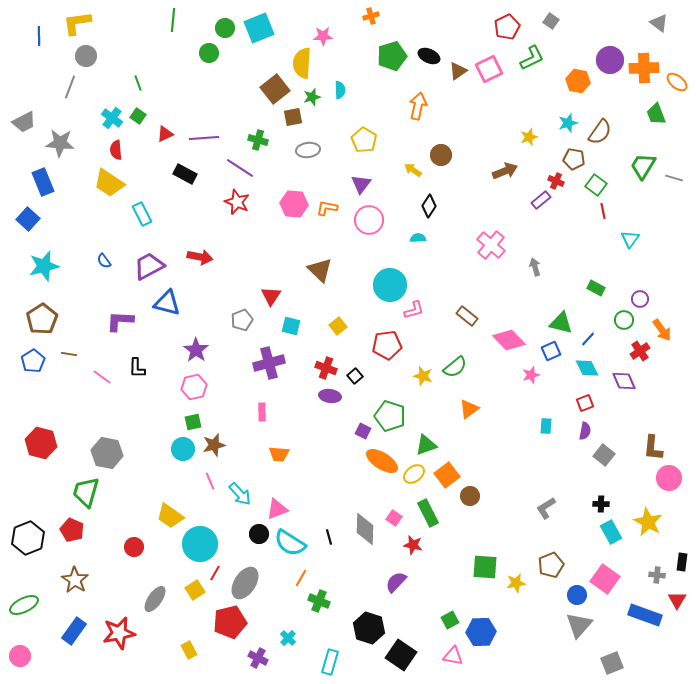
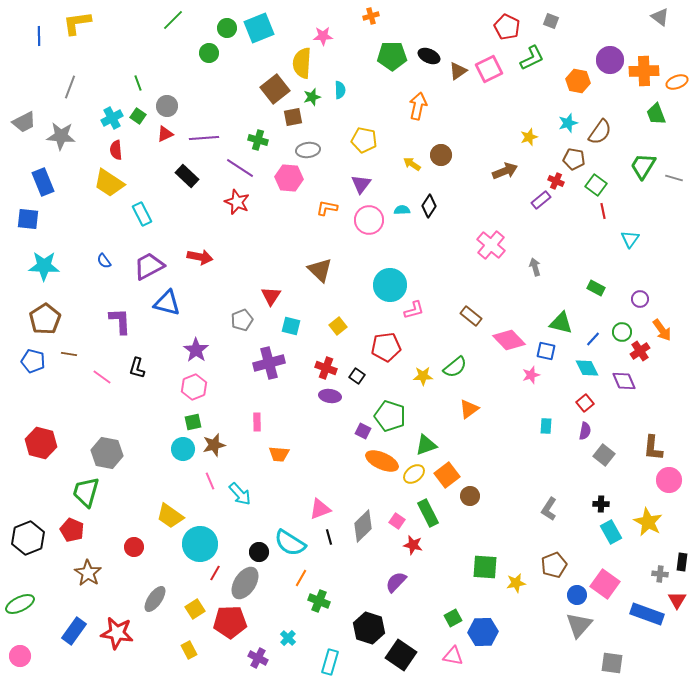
green line at (173, 20): rotated 40 degrees clockwise
gray square at (551, 21): rotated 14 degrees counterclockwise
gray triangle at (659, 23): moved 1 px right, 6 px up
red pentagon at (507, 27): rotated 20 degrees counterclockwise
green circle at (225, 28): moved 2 px right
gray circle at (86, 56): moved 81 px right, 50 px down
green pentagon at (392, 56): rotated 16 degrees clockwise
orange cross at (644, 68): moved 3 px down
orange ellipse at (677, 82): rotated 60 degrees counterclockwise
cyan cross at (112, 118): rotated 25 degrees clockwise
yellow pentagon at (364, 140): rotated 20 degrees counterclockwise
gray star at (60, 143): moved 1 px right, 7 px up
yellow arrow at (413, 170): moved 1 px left, 6 px up
black rectangle at (185, 174): moved 2 px right, 2 px down; rotated 15 degrees clockwise
pink hexagon at (294, 204): moved 5 px left, 26 px up
blue square at (28, 219): rotated 35 degrees counterclockwise
cyan semicircle at (418, 238): moved 16 px left, 28 px up
cyan star at (44, 266): rotated 16 degrees clockwise
brown rectangle at (467, 316): moved 4 px right
brown pentagon at (42, 319): moved 3 px right
green circle at (624, 320): moved 2 px left, 12 px down
purple L-shape at (120, 321): rotated 84 degrees clockwise
blue line at (588, 339): moved 5 px right
red pentagon at (387, 345): moved 1 px left, 2 px down
blue square at (551, 351): moved 5 px left; rotated 36 degrees clockwise
blue pentagon at (33, 361): rotated 25 degrees counterclockwise
black L-shape at (137, 368): rotated 15 degrees clockwise
black square at (355, 376): moved 2 px right; rotated 14 degrees counterclockwise
yellow star at (423, 376): rotated 18 degrees counterclockwise
pink hexagon at (194, 387): rotated 10 degrees counterclockwise
red square at (585, 403): rotated 18 degrees counterclockwise
pink rectangle at (262, 412): moved 5 px left, 10 px down
orange ellipse at (382, 461): rotated 8 degrees counterclockwise
pink circle at (669, 478): moved 2 px down
gray L-shape at (546, 508): moved 3 px right, 1 px down; rotated 25 degrees counterclockwise
pink triangle at (277, 509): moved 43 px right
pink square at (394, 518): moved 3 px right, 3 px down
gray diamond at (365, 529): moved 2 px left, 3 px up; rotated 44 degrees clockwise
black circle at (259, 534): moved 18 px down
brown pentagon at (551, 565): moved 3 px right
gray cross at (657, 575): moved 3 px right, 1 px up
pink square at (605, 579): moved 5 px down
brown star at (75, 580): moved 13 px right, 7 px up
yellow square at (195, 590): moved 19 px down
green ellipse at (24, 605): moved 4 px left, 1 px up
blue rectangle at (645, 615): moved 2 px right, 1 px up
green square at (450, 620): moved 3 px right, 2 px up
red pentagon at (230, 622): rotated 12 degrees clockwise
blue hexagon at (481, 632): moved 2 px right
red star at (119, 633): moved 2 px left; rotated 20 degrees clockwise
gray square at (612, 663): rotated 30 degrees clockwise
